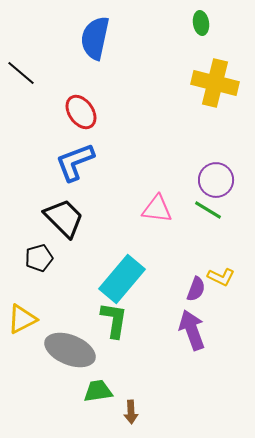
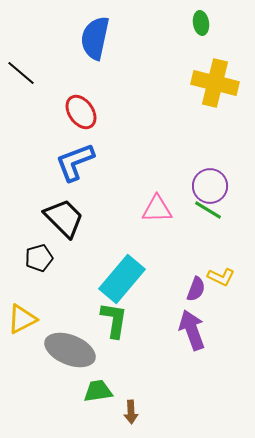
purple circle: moved 6 px left, 6 px down
pink triangle: rotated 8 degrees counterclockwise
